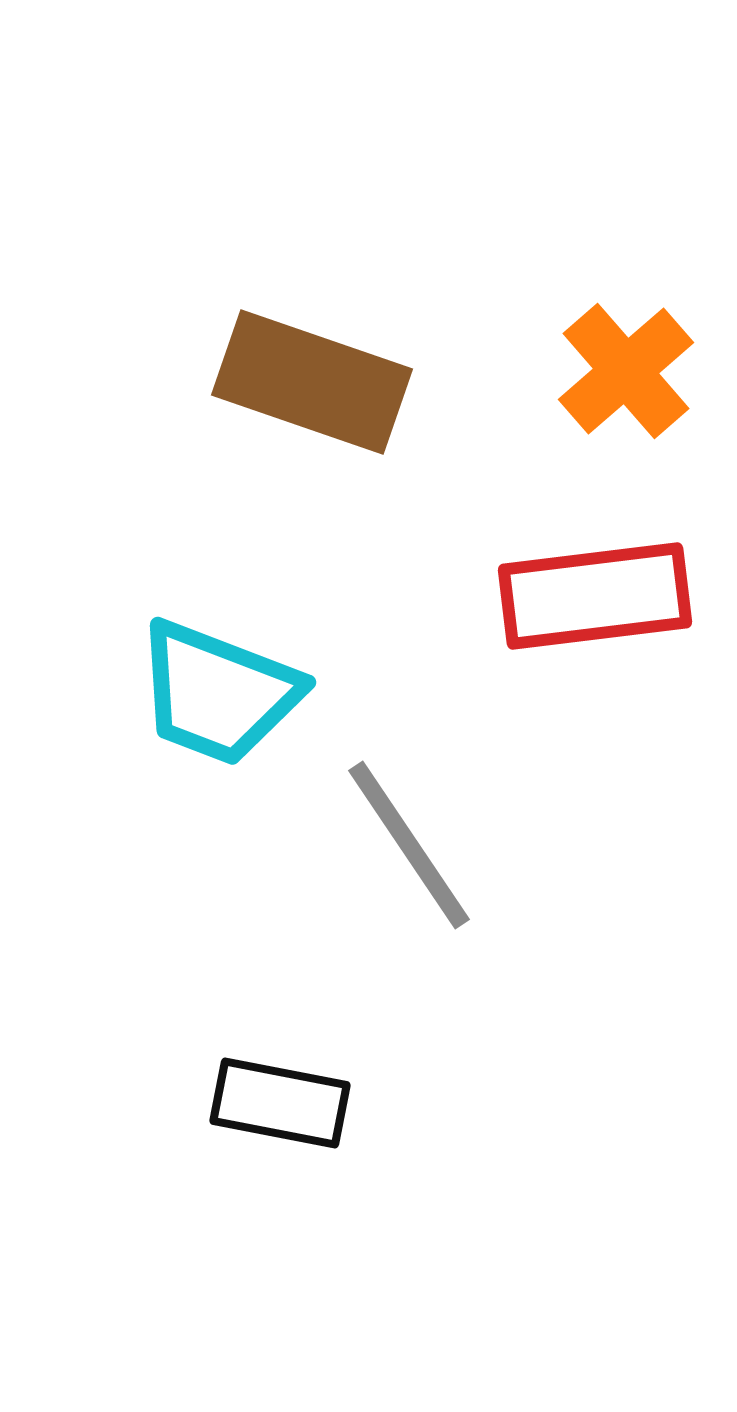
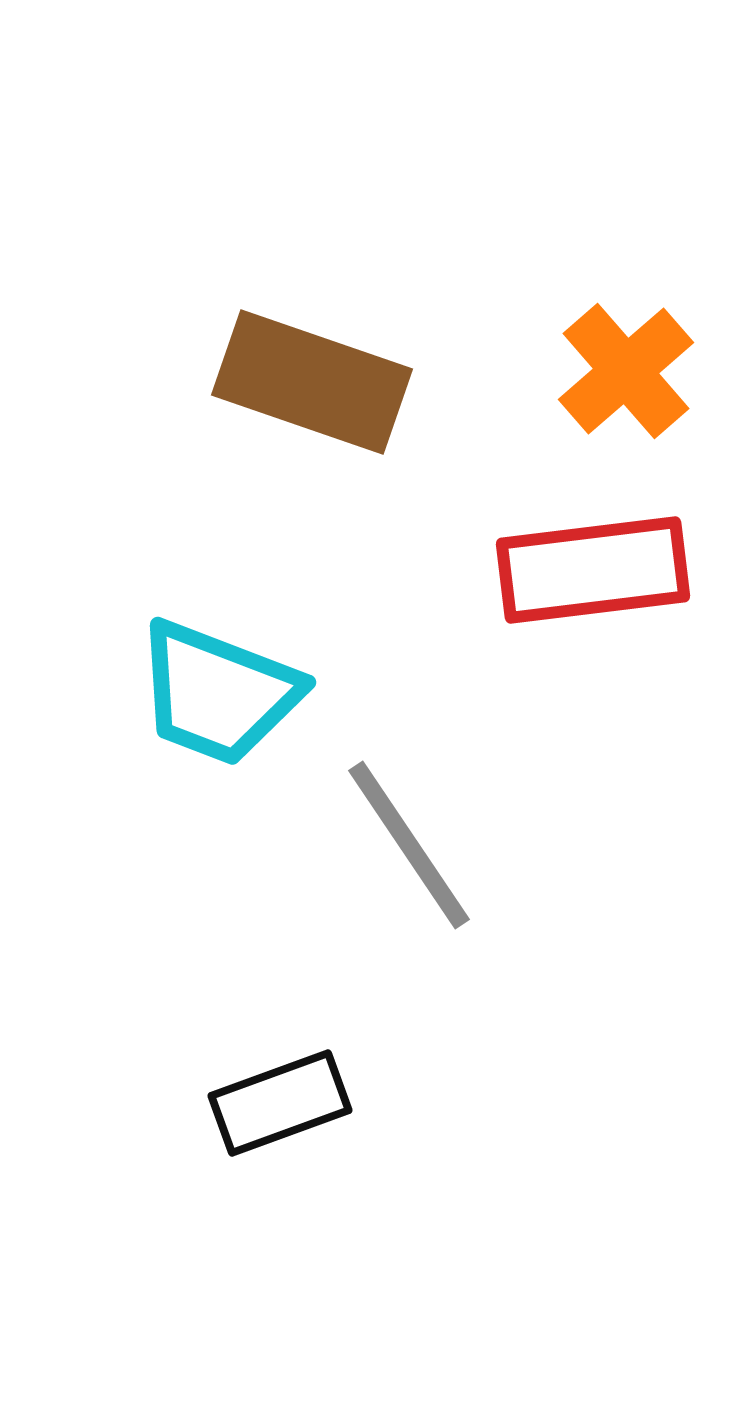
red rectangle: moved 2 px left, 26 px up
black rectangle: rotated 31 degrees counterclockwise
